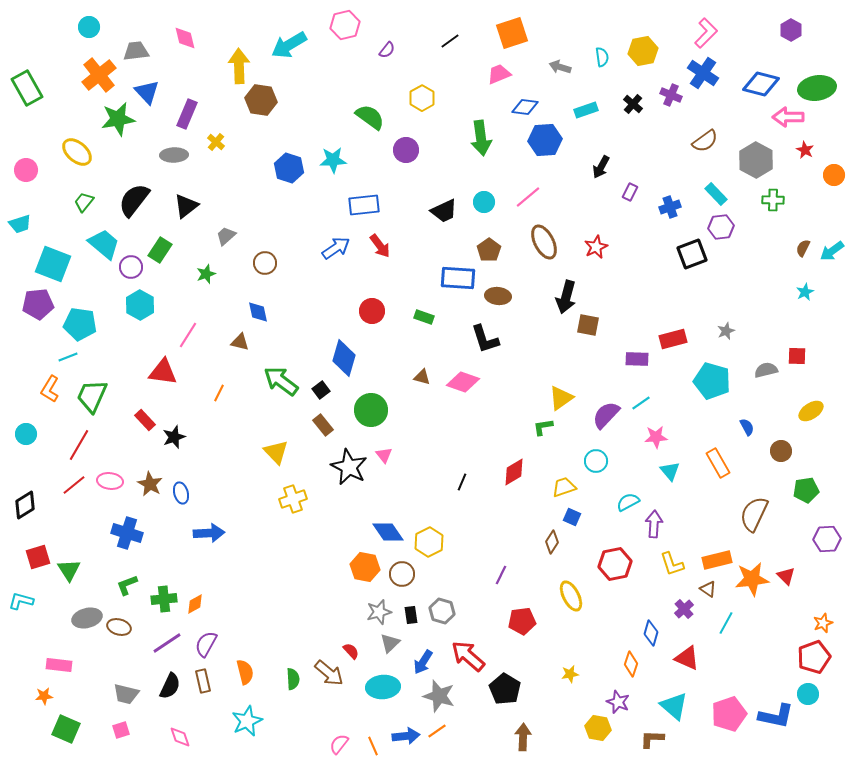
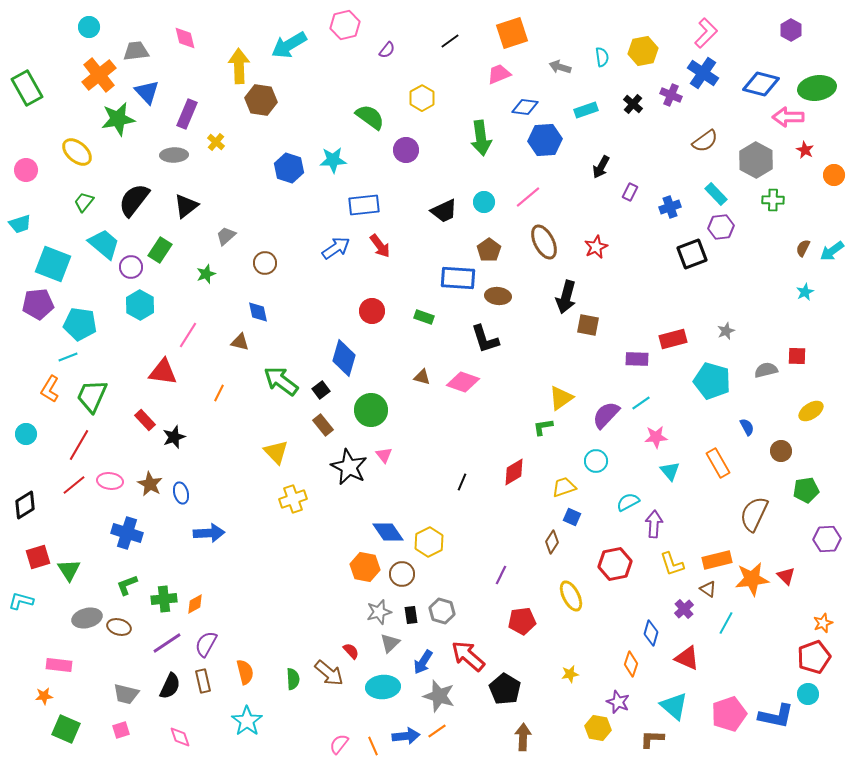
cyan star at (247, 721): rotated 12 degrees counterclockwise
